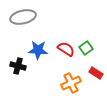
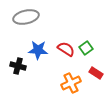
gray ellipse: moved 3 px right
